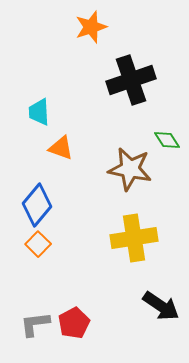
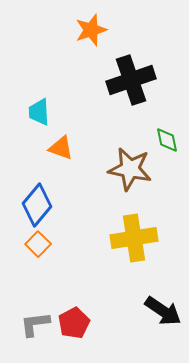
orange star: moved 3 px down
green diamond: rotated 20 degrees clockwise
black arrow: moved 2 px right, 5 px down
